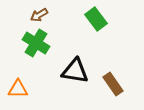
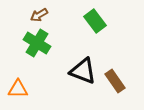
green rectangle: moved 1 px left, 2 px down
green cross: moved 1 px right
black triangle: moved 8 px right; rotated 12 degrees clockwise
brown rectangle: moved 2 px right, 3 px up
